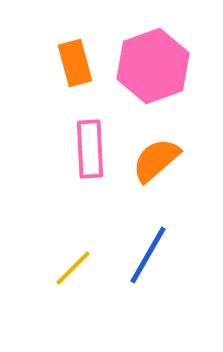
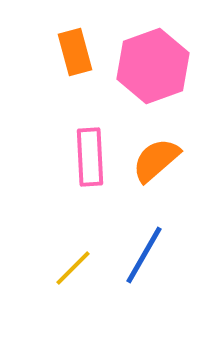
orange rectangle: moved 11 px up
pink rectangle: moved 8 px down
blue line: moved 4 px left
